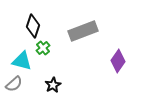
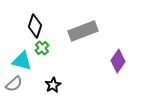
black diamond: moved 2 px right
green cross: moved 1 px left
